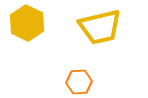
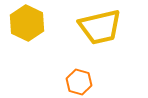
orange hexagon: rotated 20 degrees clockwise
